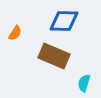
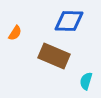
blue diamond: moved 5 px right
cyan semicircle: moved 2 px right, 2 px up
